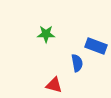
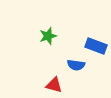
green star: moved 2 px right, 2 px down; rotated 18 degrees counterclockwise
blue semicircle: moved 1 px left, 2 px down; rotated 108 degrees clockwise
